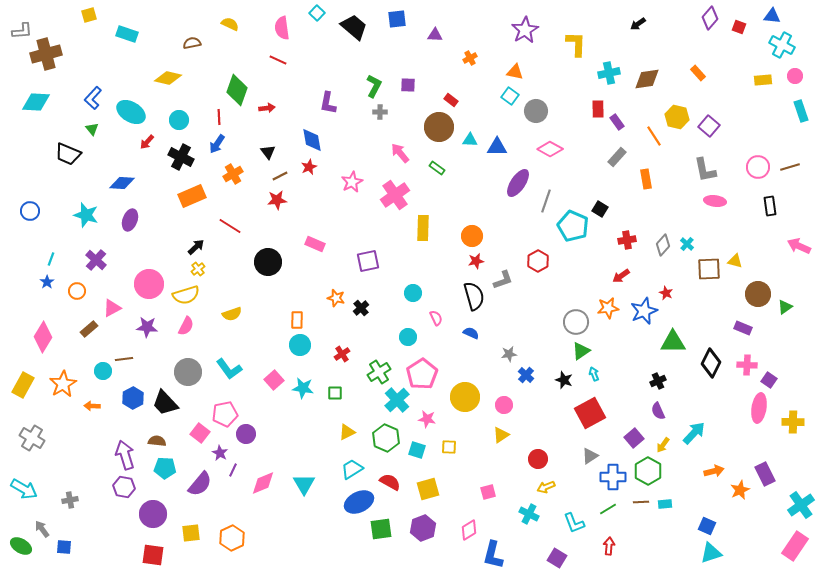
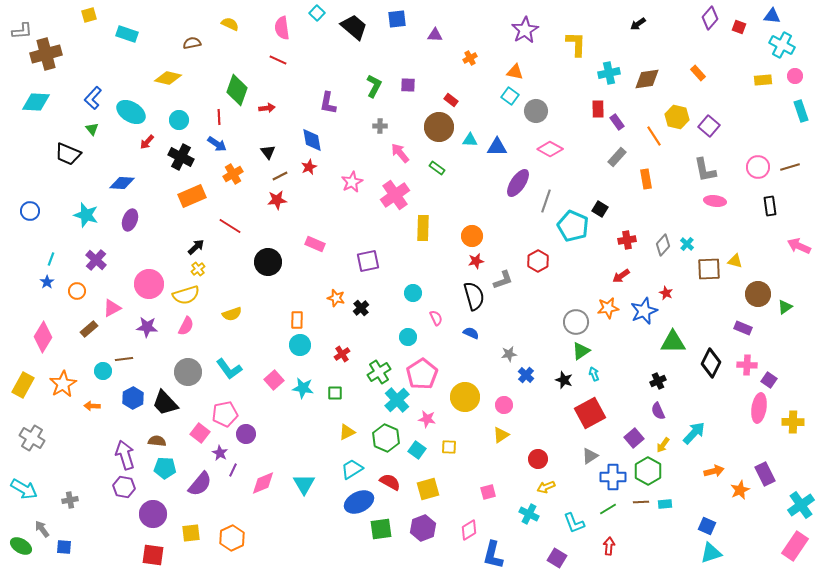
gray cross at (380, 112): moved 14 px down
blue arrow at (217, 144): rotated 90 degrees counterclockwise
cyan square at (417, 450): rotated 18 degrees clockwise
